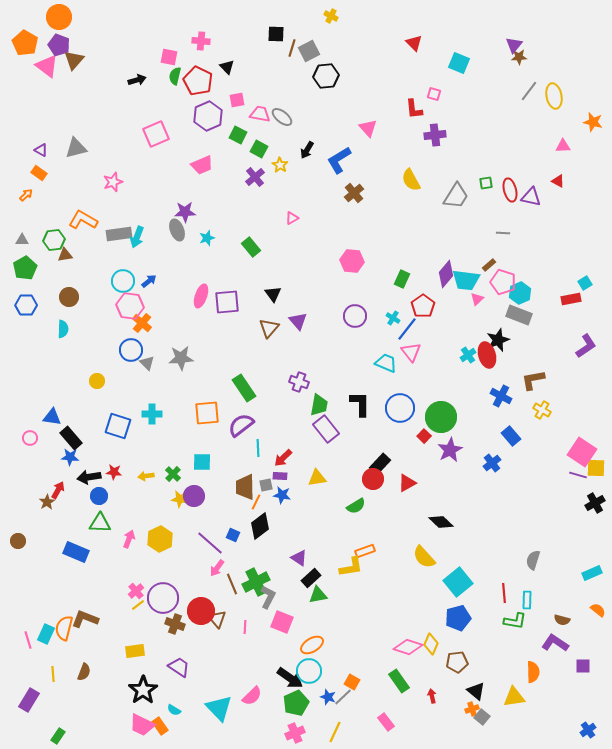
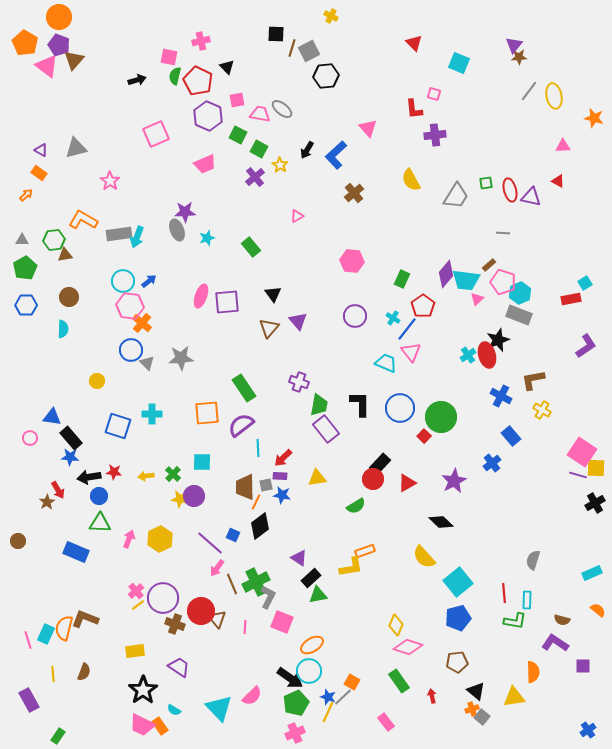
pink cross at (201, 41): rotated 18 degrees counterclockwise
purple hexagon at (208, 116): rotated 12 degrees counterclockwise
gray ellipse at (282, 117): moved 8 px up
orange star at (593, 122): moved 1 px right, 4 px up
blue L-shape at (339, 160): moved 3 px left, 5 px up; rotated 12 degrees counterclockwise
pink trapezoid at (202, 165): moved 3 px right, 1 px up
pink star at (113, 182): moved 3 px left, 1 px up; rotated 18 degrees counterclockwise
pink triangle at (292, 218): moved 5 px right, 2 px up
purple star at (450, 450): moved 4 px right, 31 px down
red arrow at (58, 490): rotated 120 degrees clockwise
yellow diamond at (431, 644): moved 35 px left, 19 px up
purple rectangle at (29, 700): rotated 60 degrees counterclockwise
yellow line at (335, 732): moved 7 px left, 20 px up
